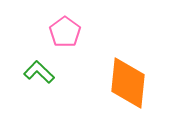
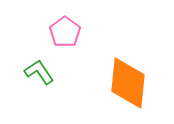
green L-shape: rotated 12 degrees clockwise
